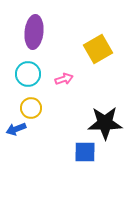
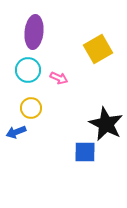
cyan circle: moved 4 px up
pink arrow: moved 5 px left, 1 px up; rotated 42 degrees clockwise
black star: moved 1 px right, 1 px down; rotated 28 degrees clockwise
blue arrow: moved 3 px down
